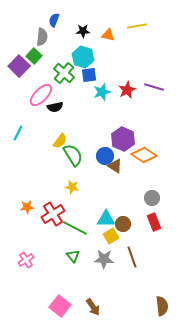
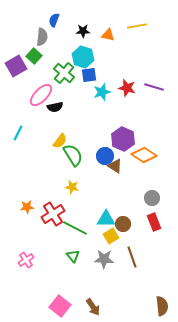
purple square: moved 3 px left; rotated 15 degrees clockwise
red star: moved 2 px up; rotated 30 degrees counterclockwise
